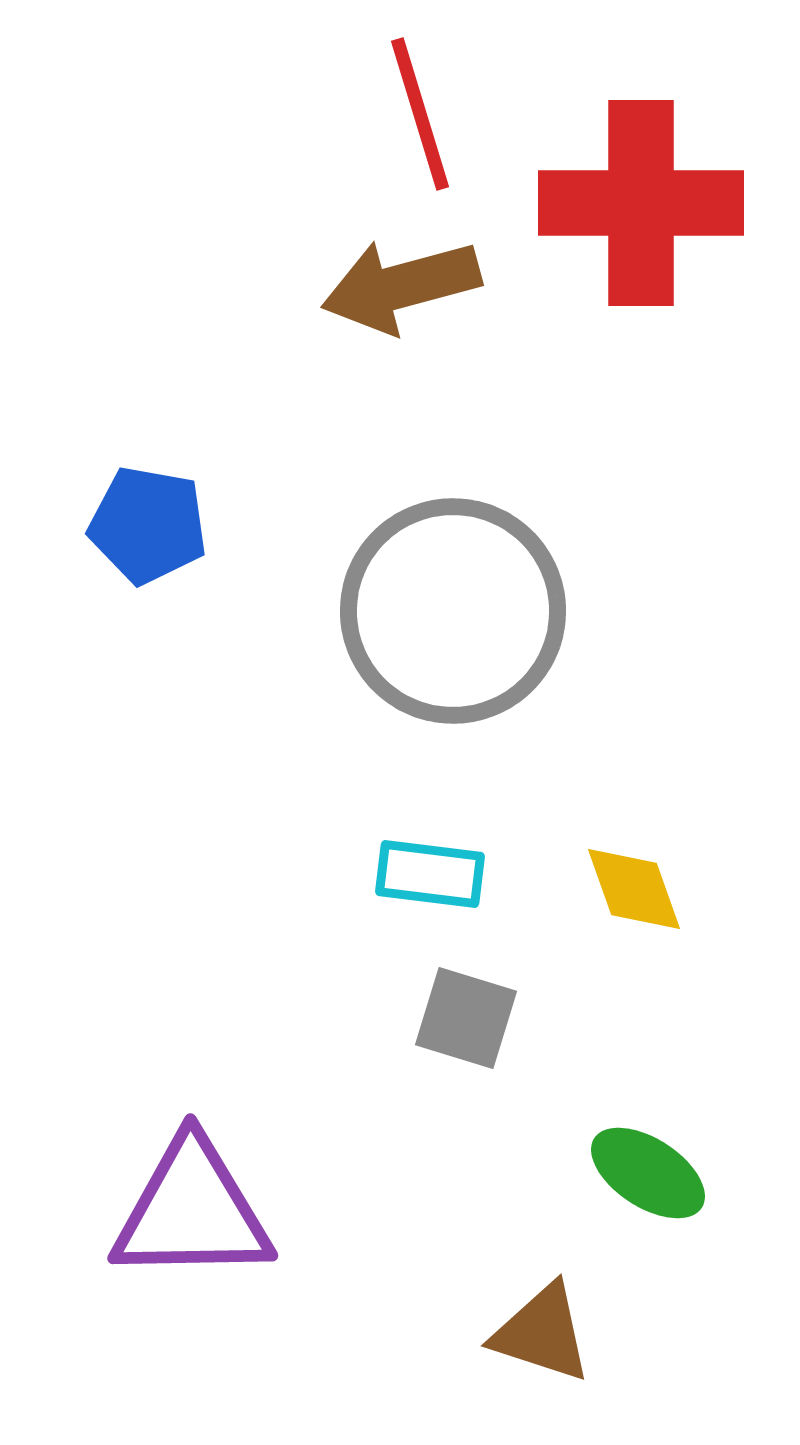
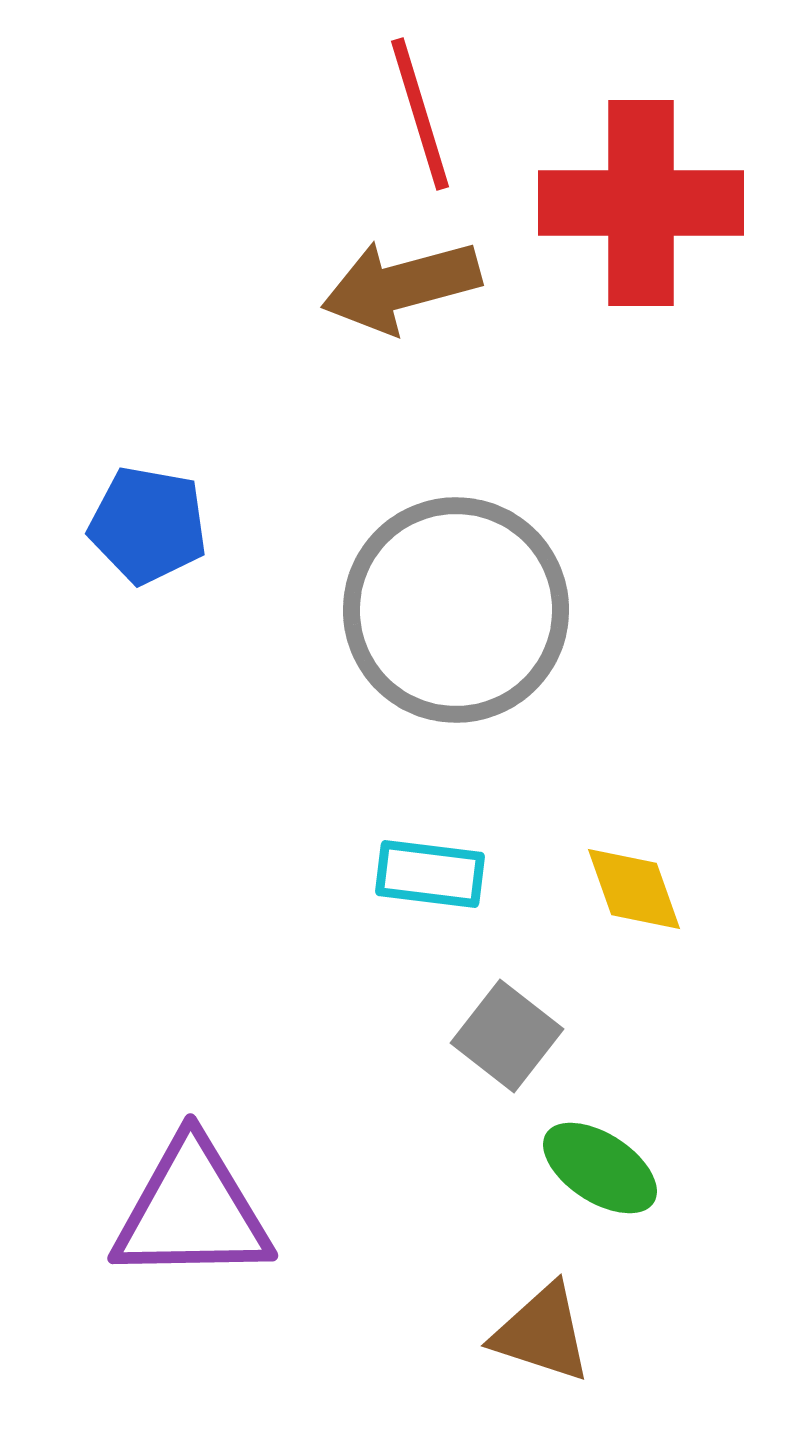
gray circle: moved 3 px right, 1 px up
gray square: moved 41 px right, 18 px down; rotated 21 degrees clockwise
green ellipse: moved 48 px left, 5 px up
